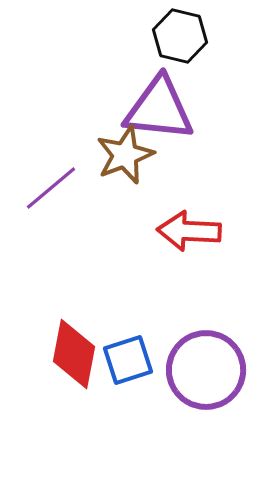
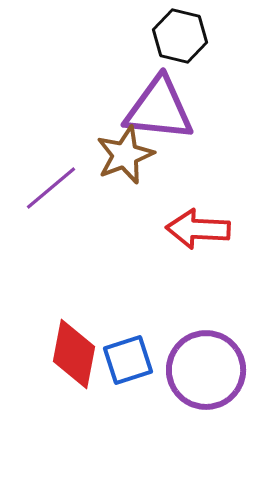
red arrow: moved 9 px right, 2 px up
